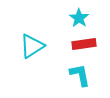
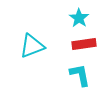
cyan triangle: rotated 12 degrees clockwise
